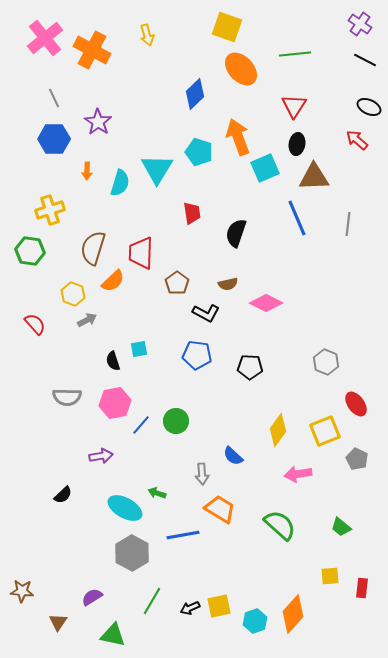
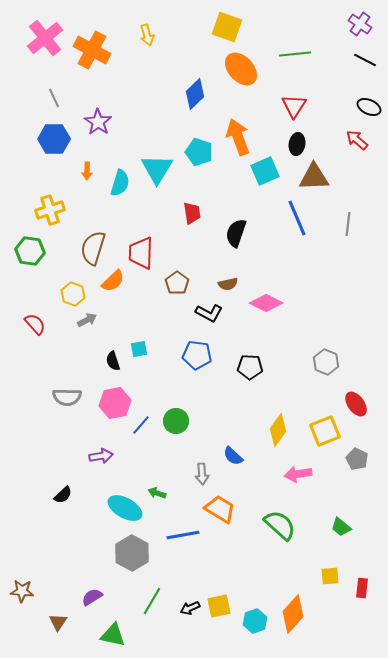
cyan square at (265, 168): moved 3 px down
black L-shape at (206, 313): moved 3 px right
